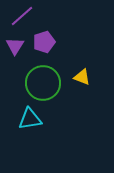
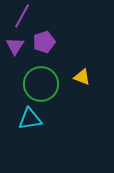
purple line: rotated 20 degrees counterclockwise
green circle: moved 2 px left, 1 px down
